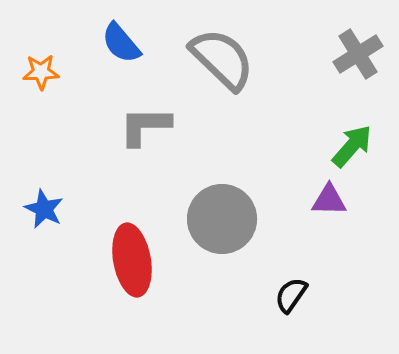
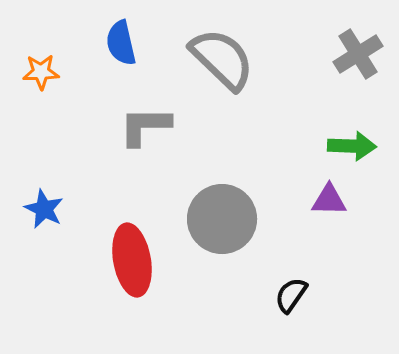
blue semicircle: rotated 27 degrees clockwise
green arrow: rotated 51 degrees clockwise
